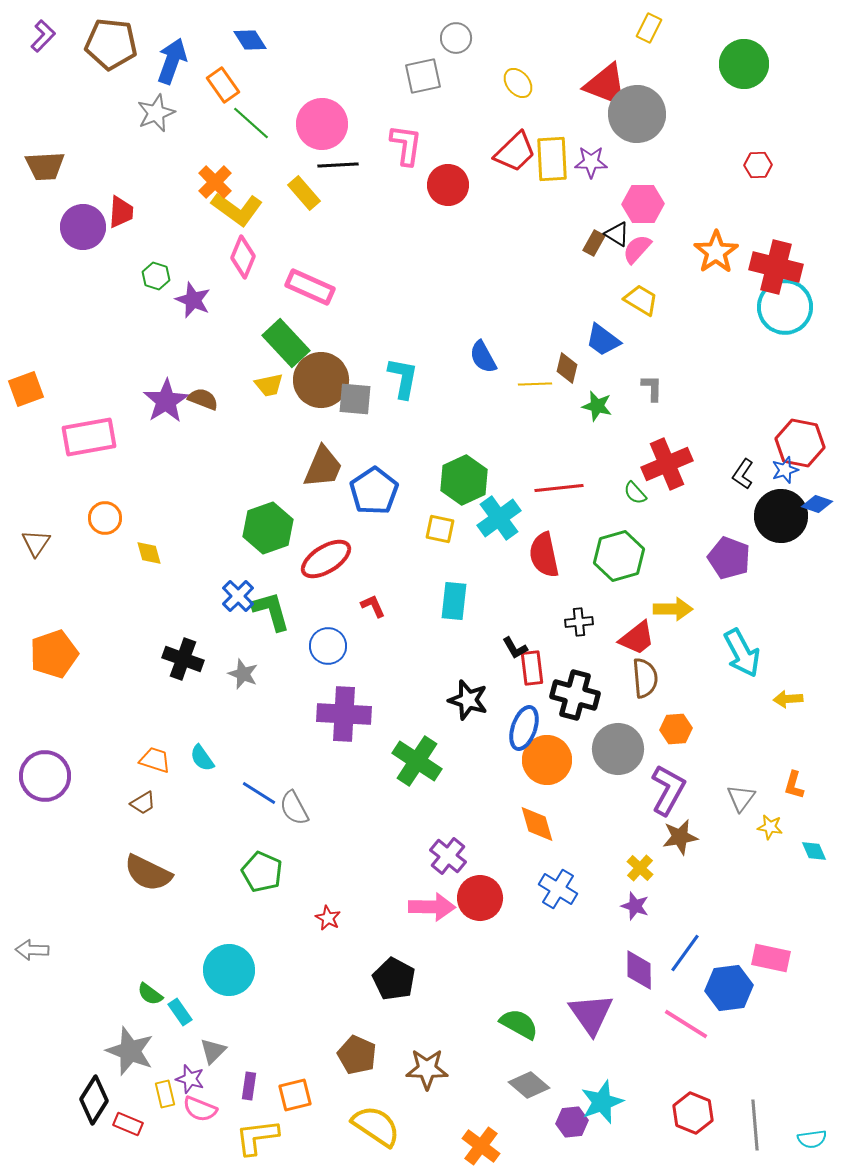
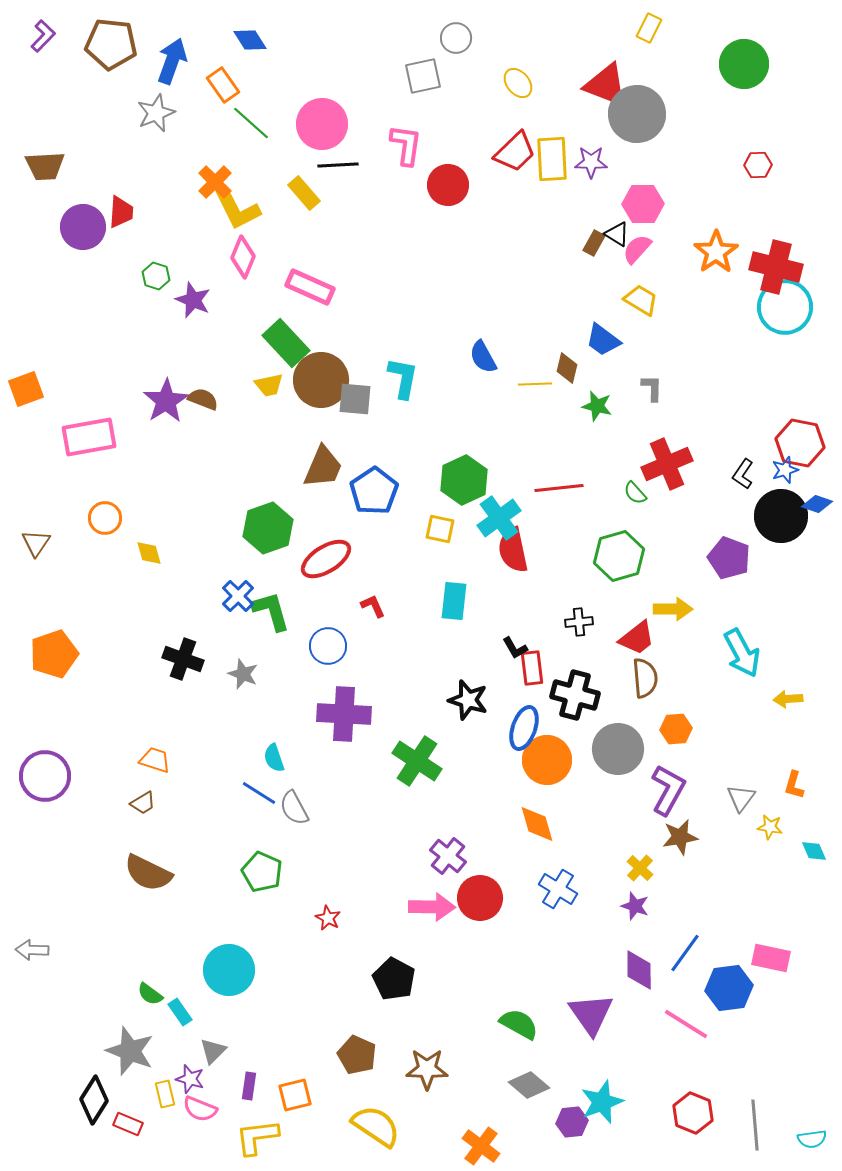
yellow L-shape at (237, 209): rotated 27 degrees clockwise
red semicircle at (544, 555): moved 31 px left, 5 px up
cyan semicircle at (202, 758): moved 72 px right; rotated 16 degrees clockwise
